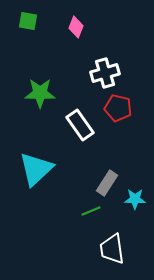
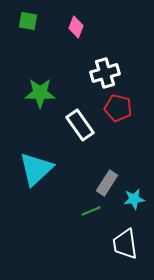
cyan star: moved 1 px left; rotated 10 degrees counterclockwise
white trapezoid: moved 13 px right, 5 px up
